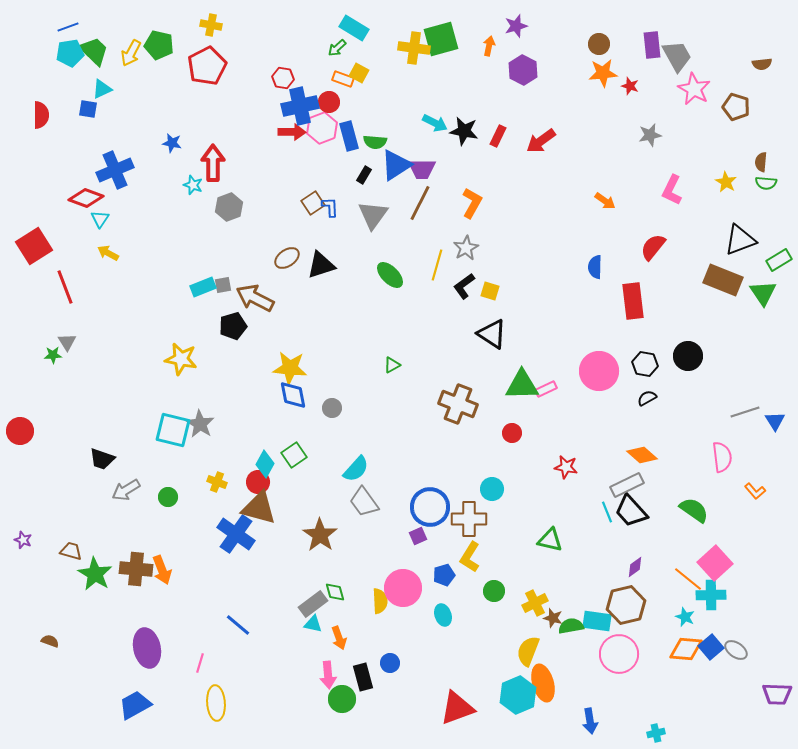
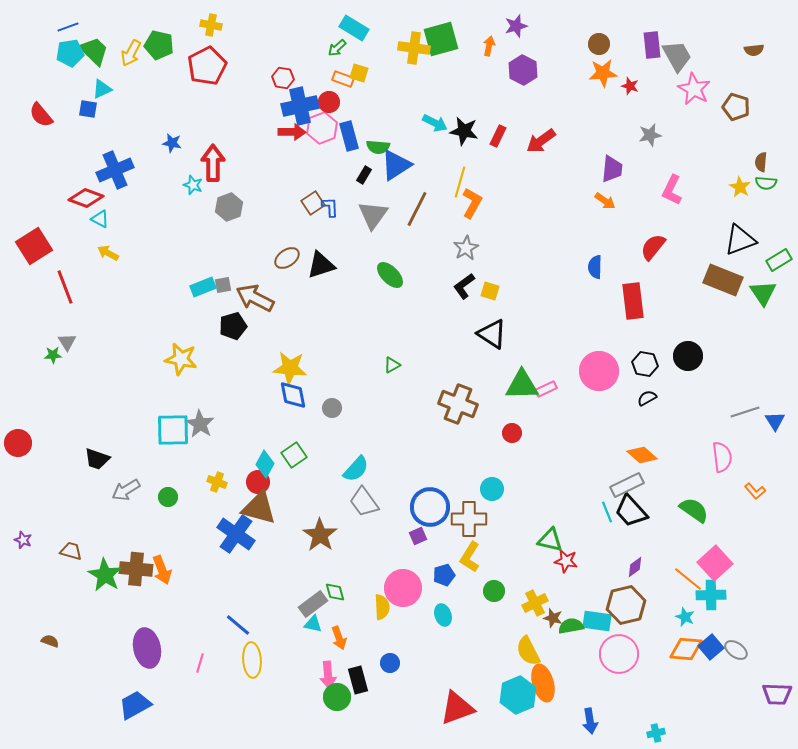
brown semicircle at (762, 64): moved 8 px left, 14 px up
yellow square at (359, 73): rotated 12 degrees counterclockwise
red semicircle at (41, 115): rotated 140 degrees clockwise
green semicircle at (375, 142): moved 3 px right, 5 px down
purple trapezoid at (422, 169): moved 190 px right; rotated 84 degrees counterclockwise
yellow star at (726, 182): moved 14 px right, 5 px down
brown line at (420, 203): moved 3 px left, 6 px down
cyan triangle at (100, 219): rotated 36 degrees counterclockwise
yellow line at (437, 265): moved 23 px right, 83 px up
cyan square at (173, 430): rotated 15 degrees counterclockwise
red circle at (20, 431): moved 2 px left, 12 px down
black trapezoid at (102, 459): moved 5 px left
red star at (566, 467): moved 94 px down
green star at (95, 574): moved 10 px right, 1 px down
yellow semicircle at (380, 601): moved 2 px right, 6 px down
yellow semicircle at (528, 651): rotated 48 degrees counterclockwise
black rectangle at (363, 677): moved 5 px left, 3 px down
green circle at (342, 699): moved 5 px left, 2 px up
yellow ellipse at (216, 703): moved 36 px right, 43 px up
